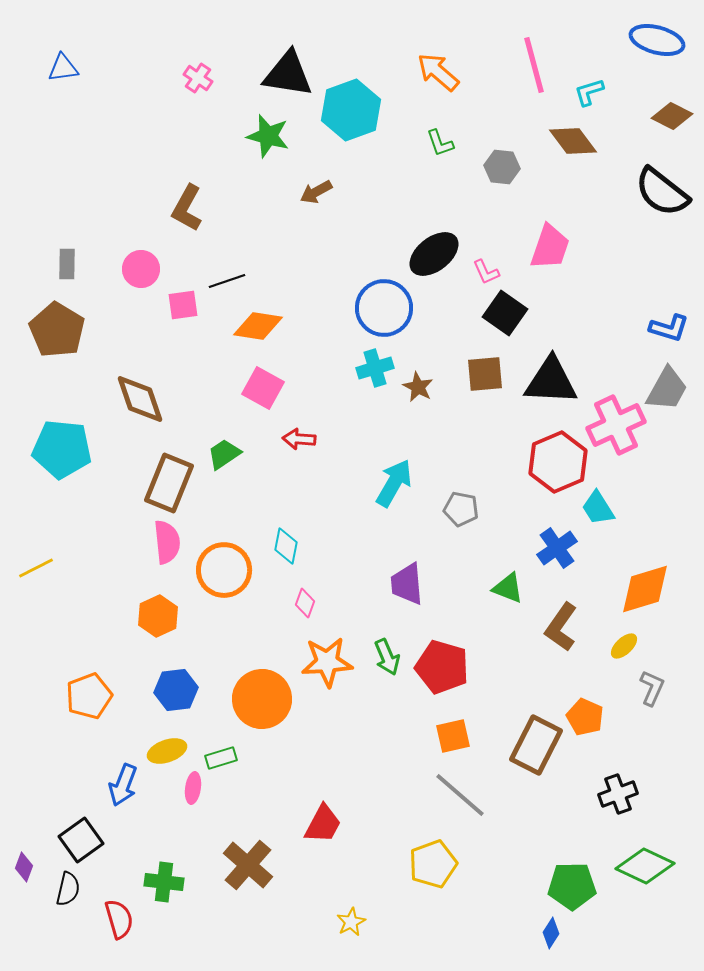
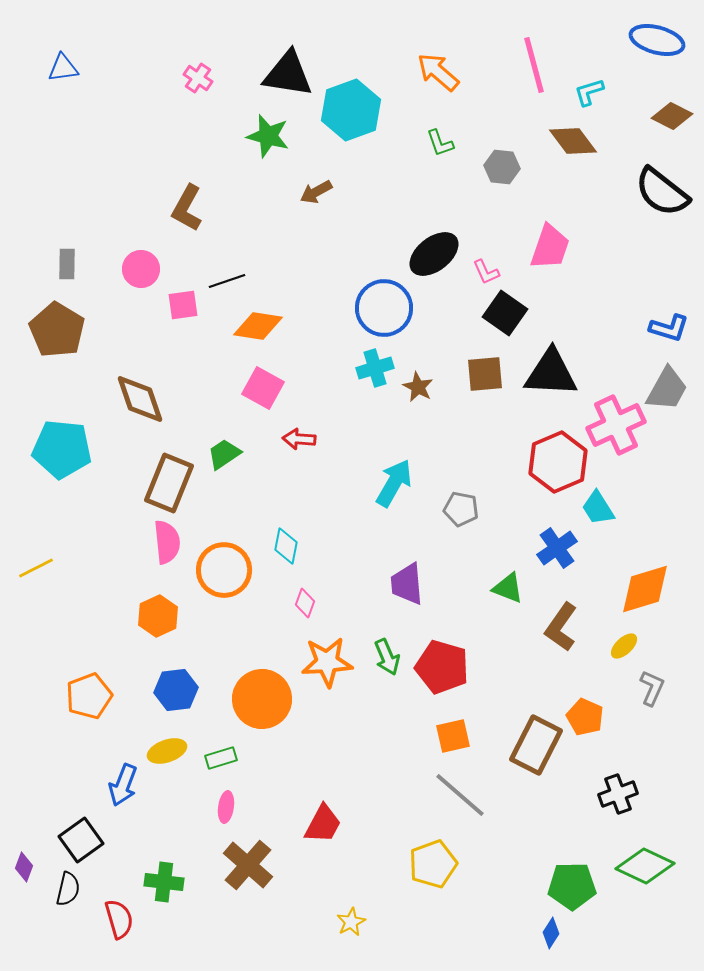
black triangle at (551, 381): moved 8 px up
pink ellipse at (193, 788): moved 33 px right, 19 px down
